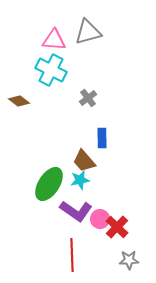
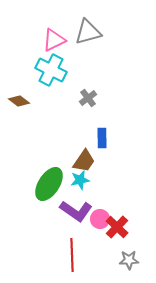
pink triangle: rotated 30 degrees counterclockwise
brown trapezoid: rotated 105 degrees counterclockwise
